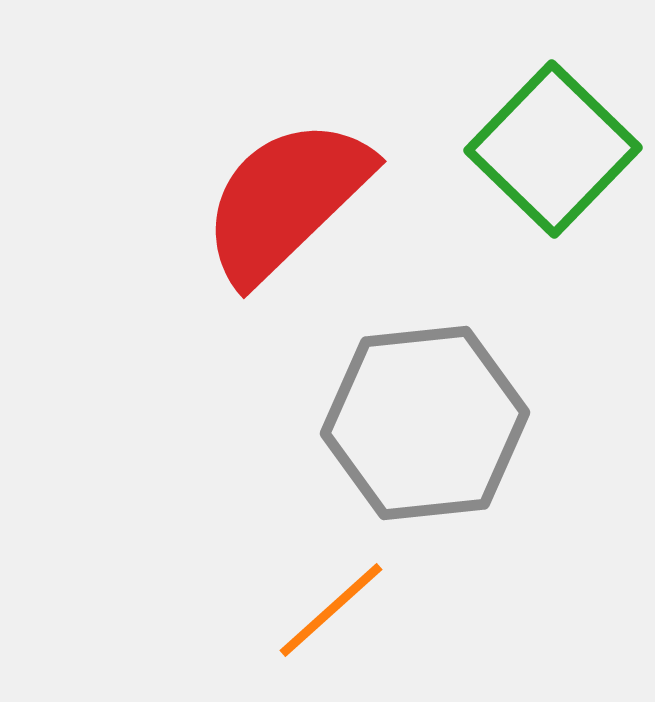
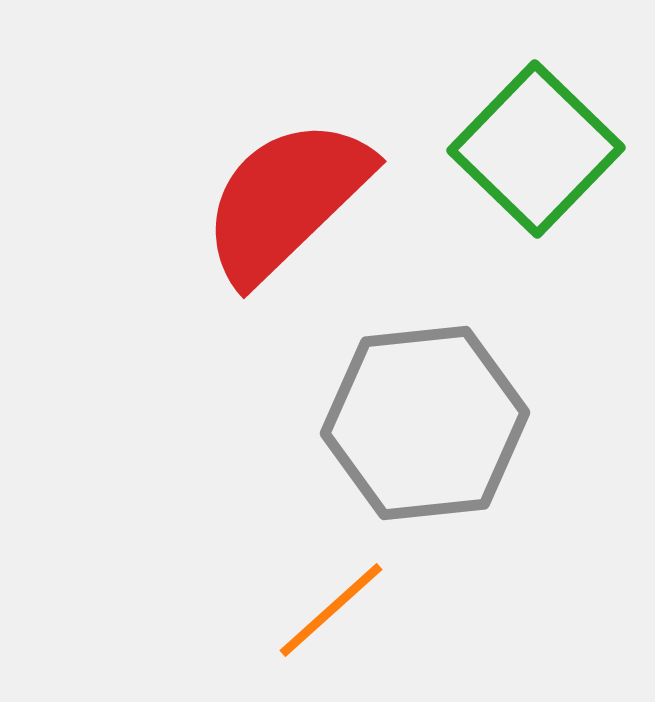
green square: moved 17 px left
